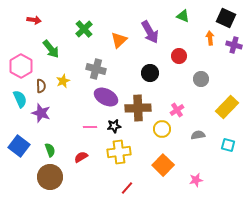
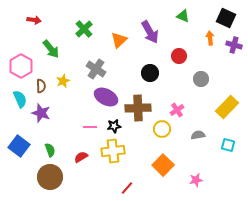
gray cross: rotated 18 degrees clockwise
yellow cross: moved 6 px left, 1 px up
